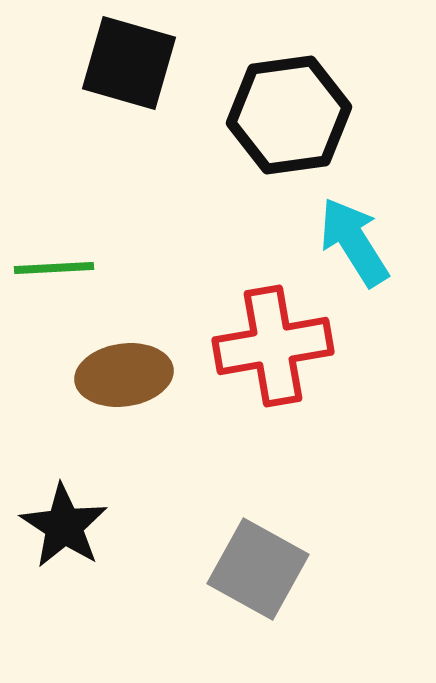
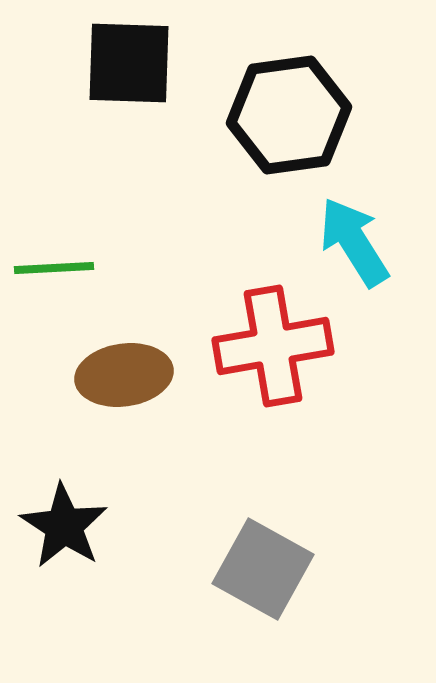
black square: rotated 14 degrees counterclockwise
gray square: moved 5 px right
